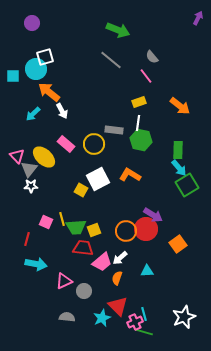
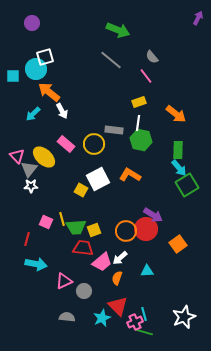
orange arrow at (180, 106): moved 4 px left, 8 px down
